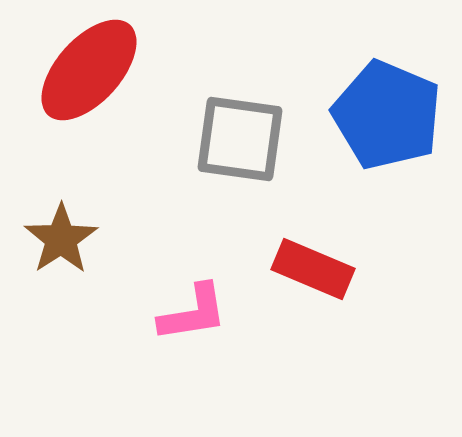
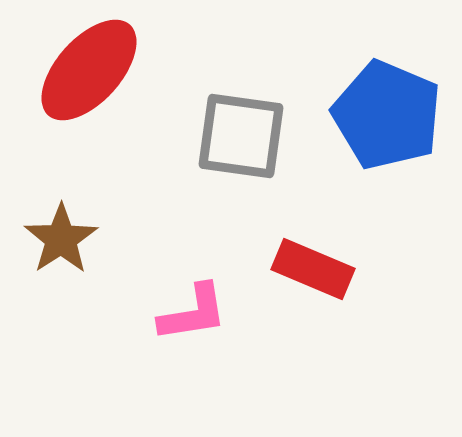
gray square: moved 1 px right, 3 px up
